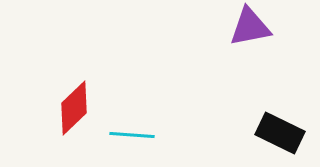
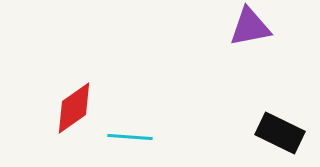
red diamond: rotated 8 degrees clockwise
cyan line: moved 2 px left, 2 px down
